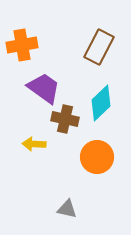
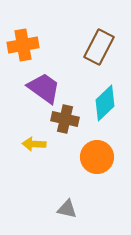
orange cross: moved 1 px right
cyan diamond: moved 4 px right
